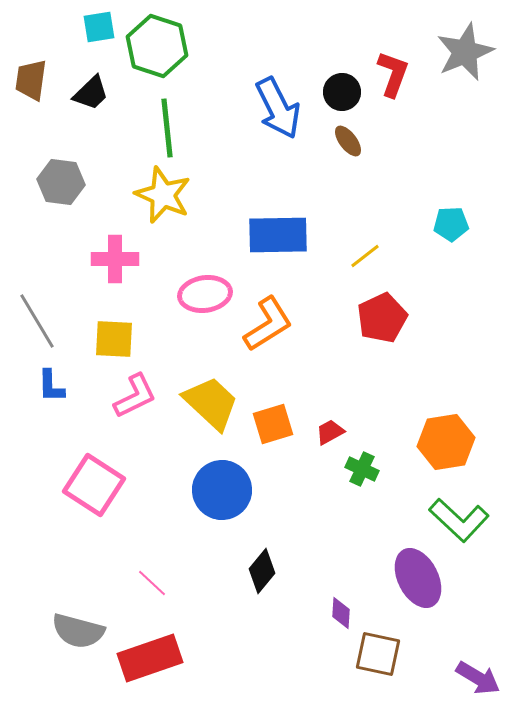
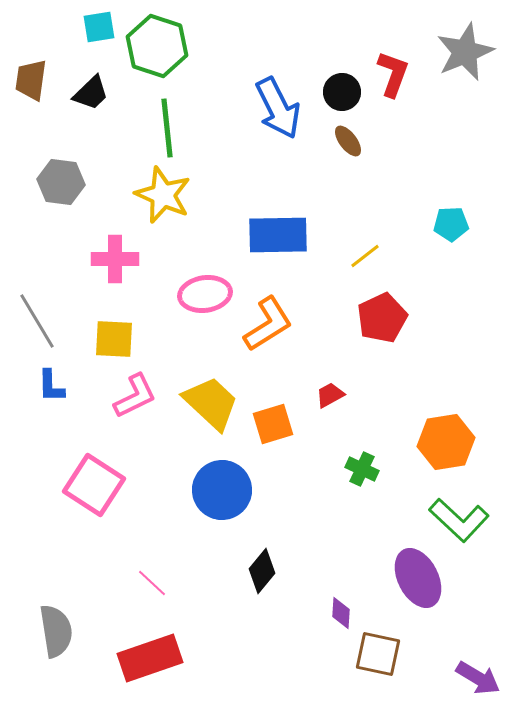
red trapezoid: moved 37 px up
gray semicircle: moved 22 px left; rotated 114 degrees counterclockwise
